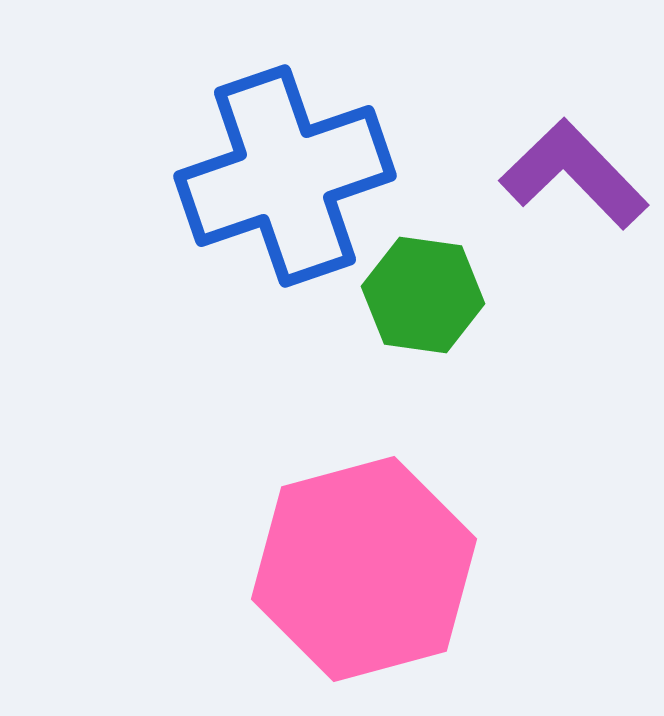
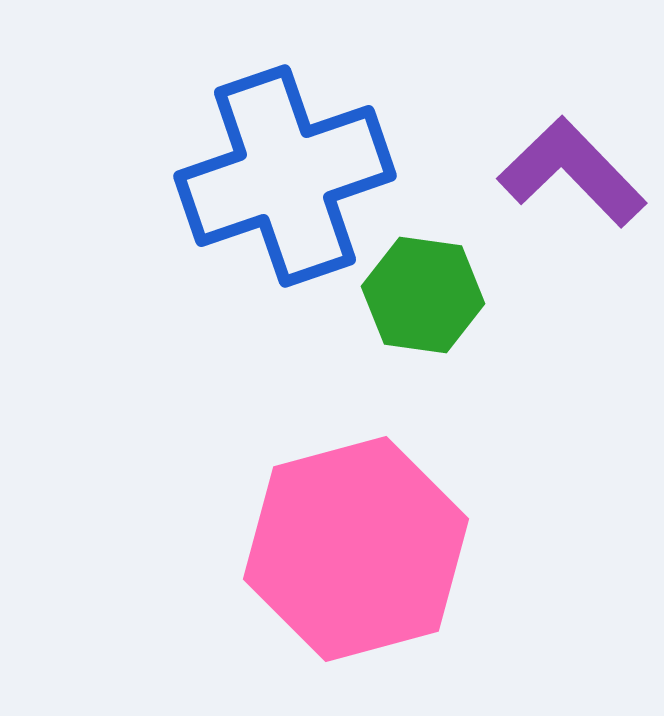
purple L-shape: moved 2 px left, 2 px up
pink hexagon: moved 8 px left, 20 px up
